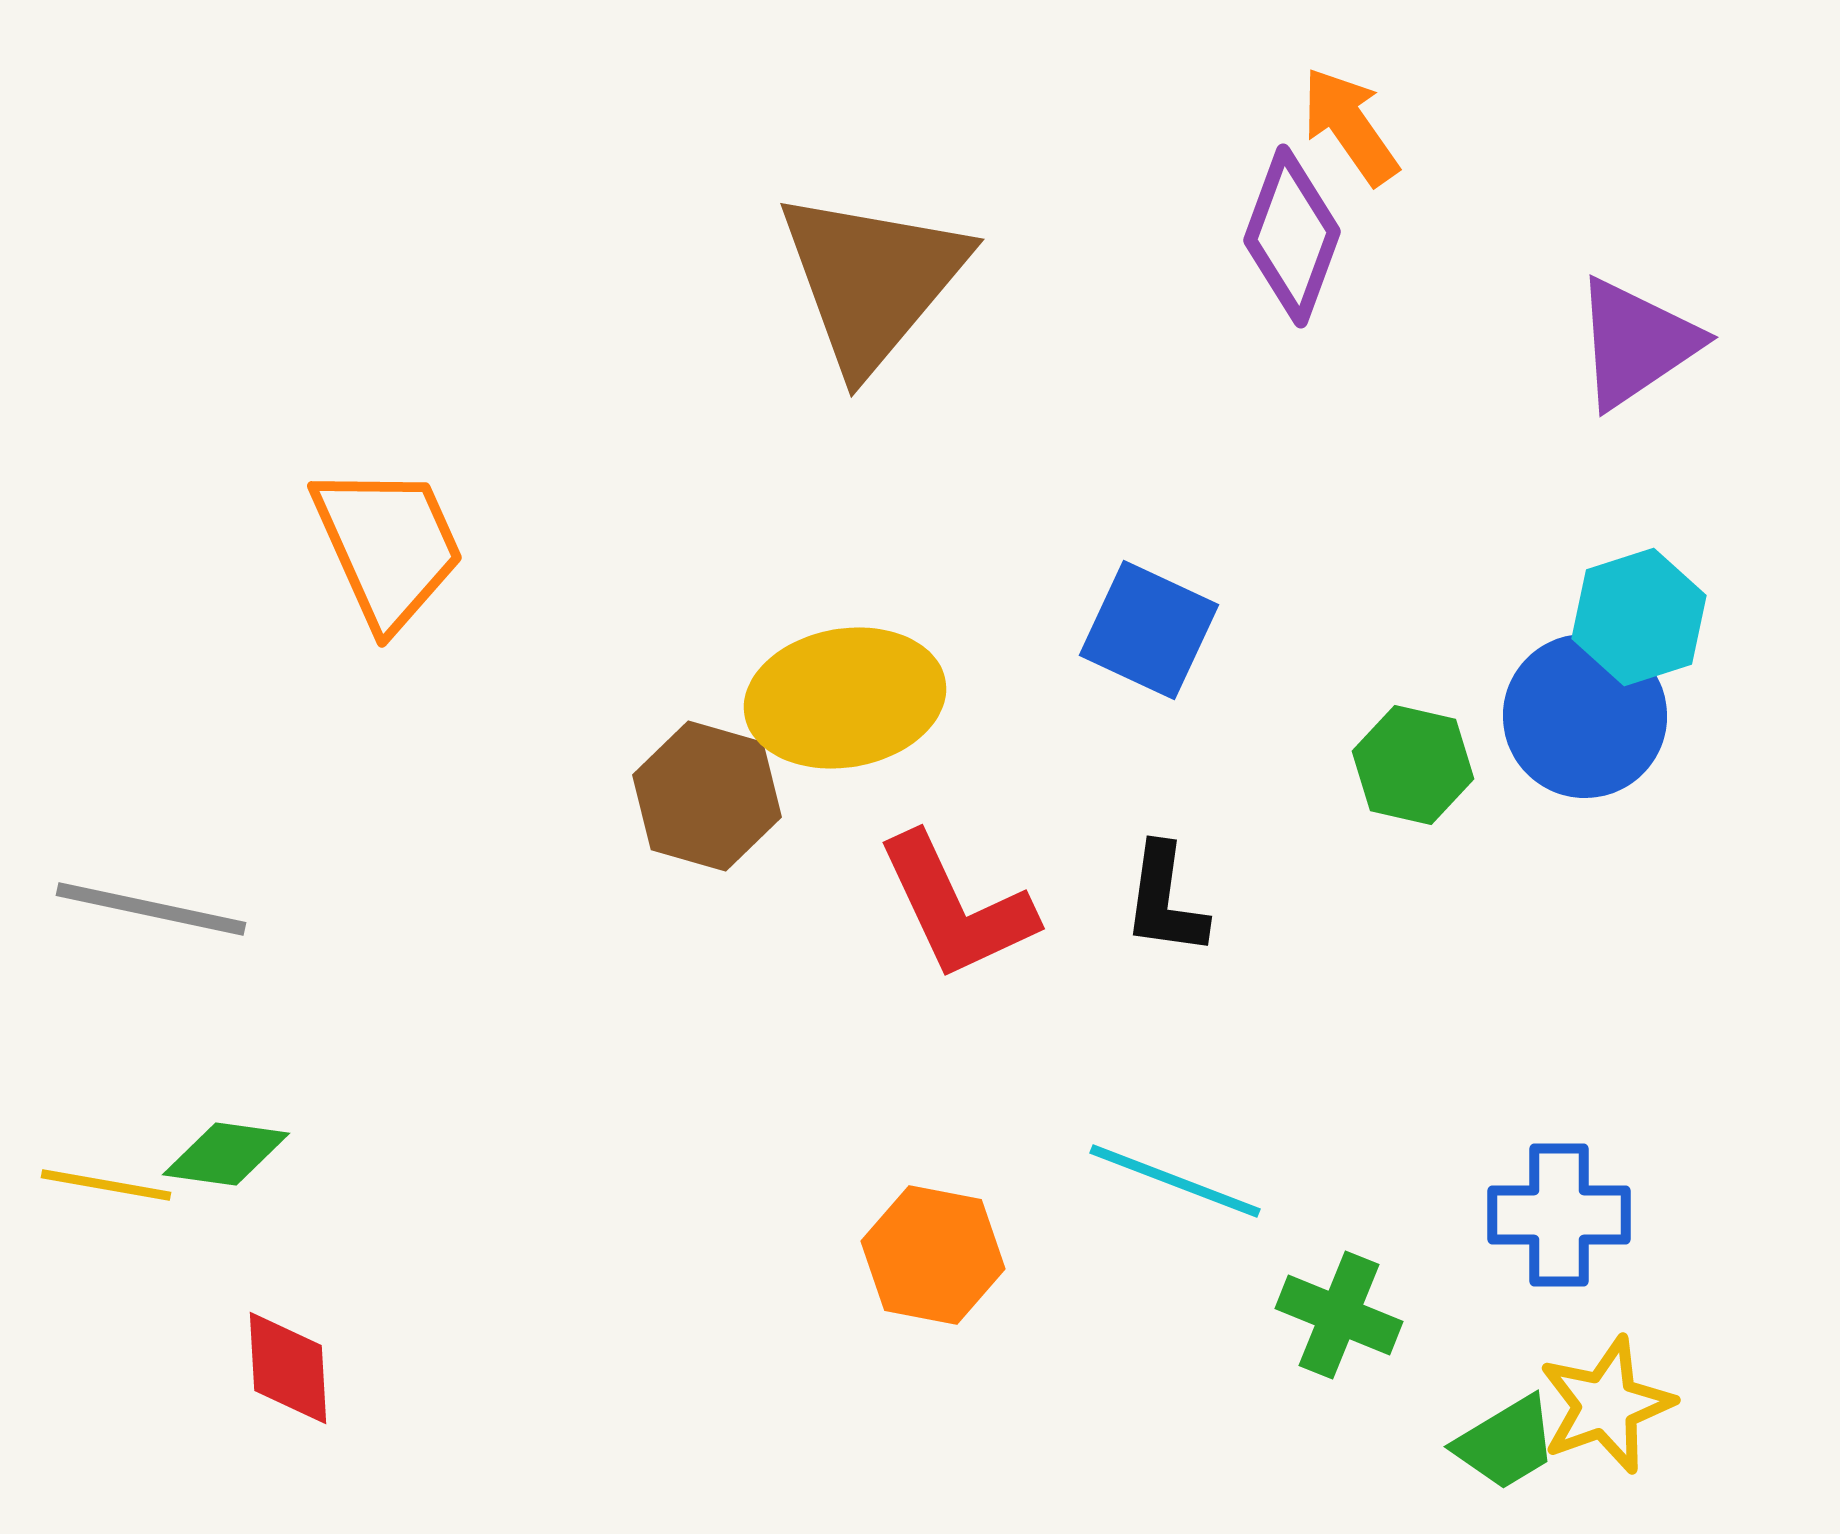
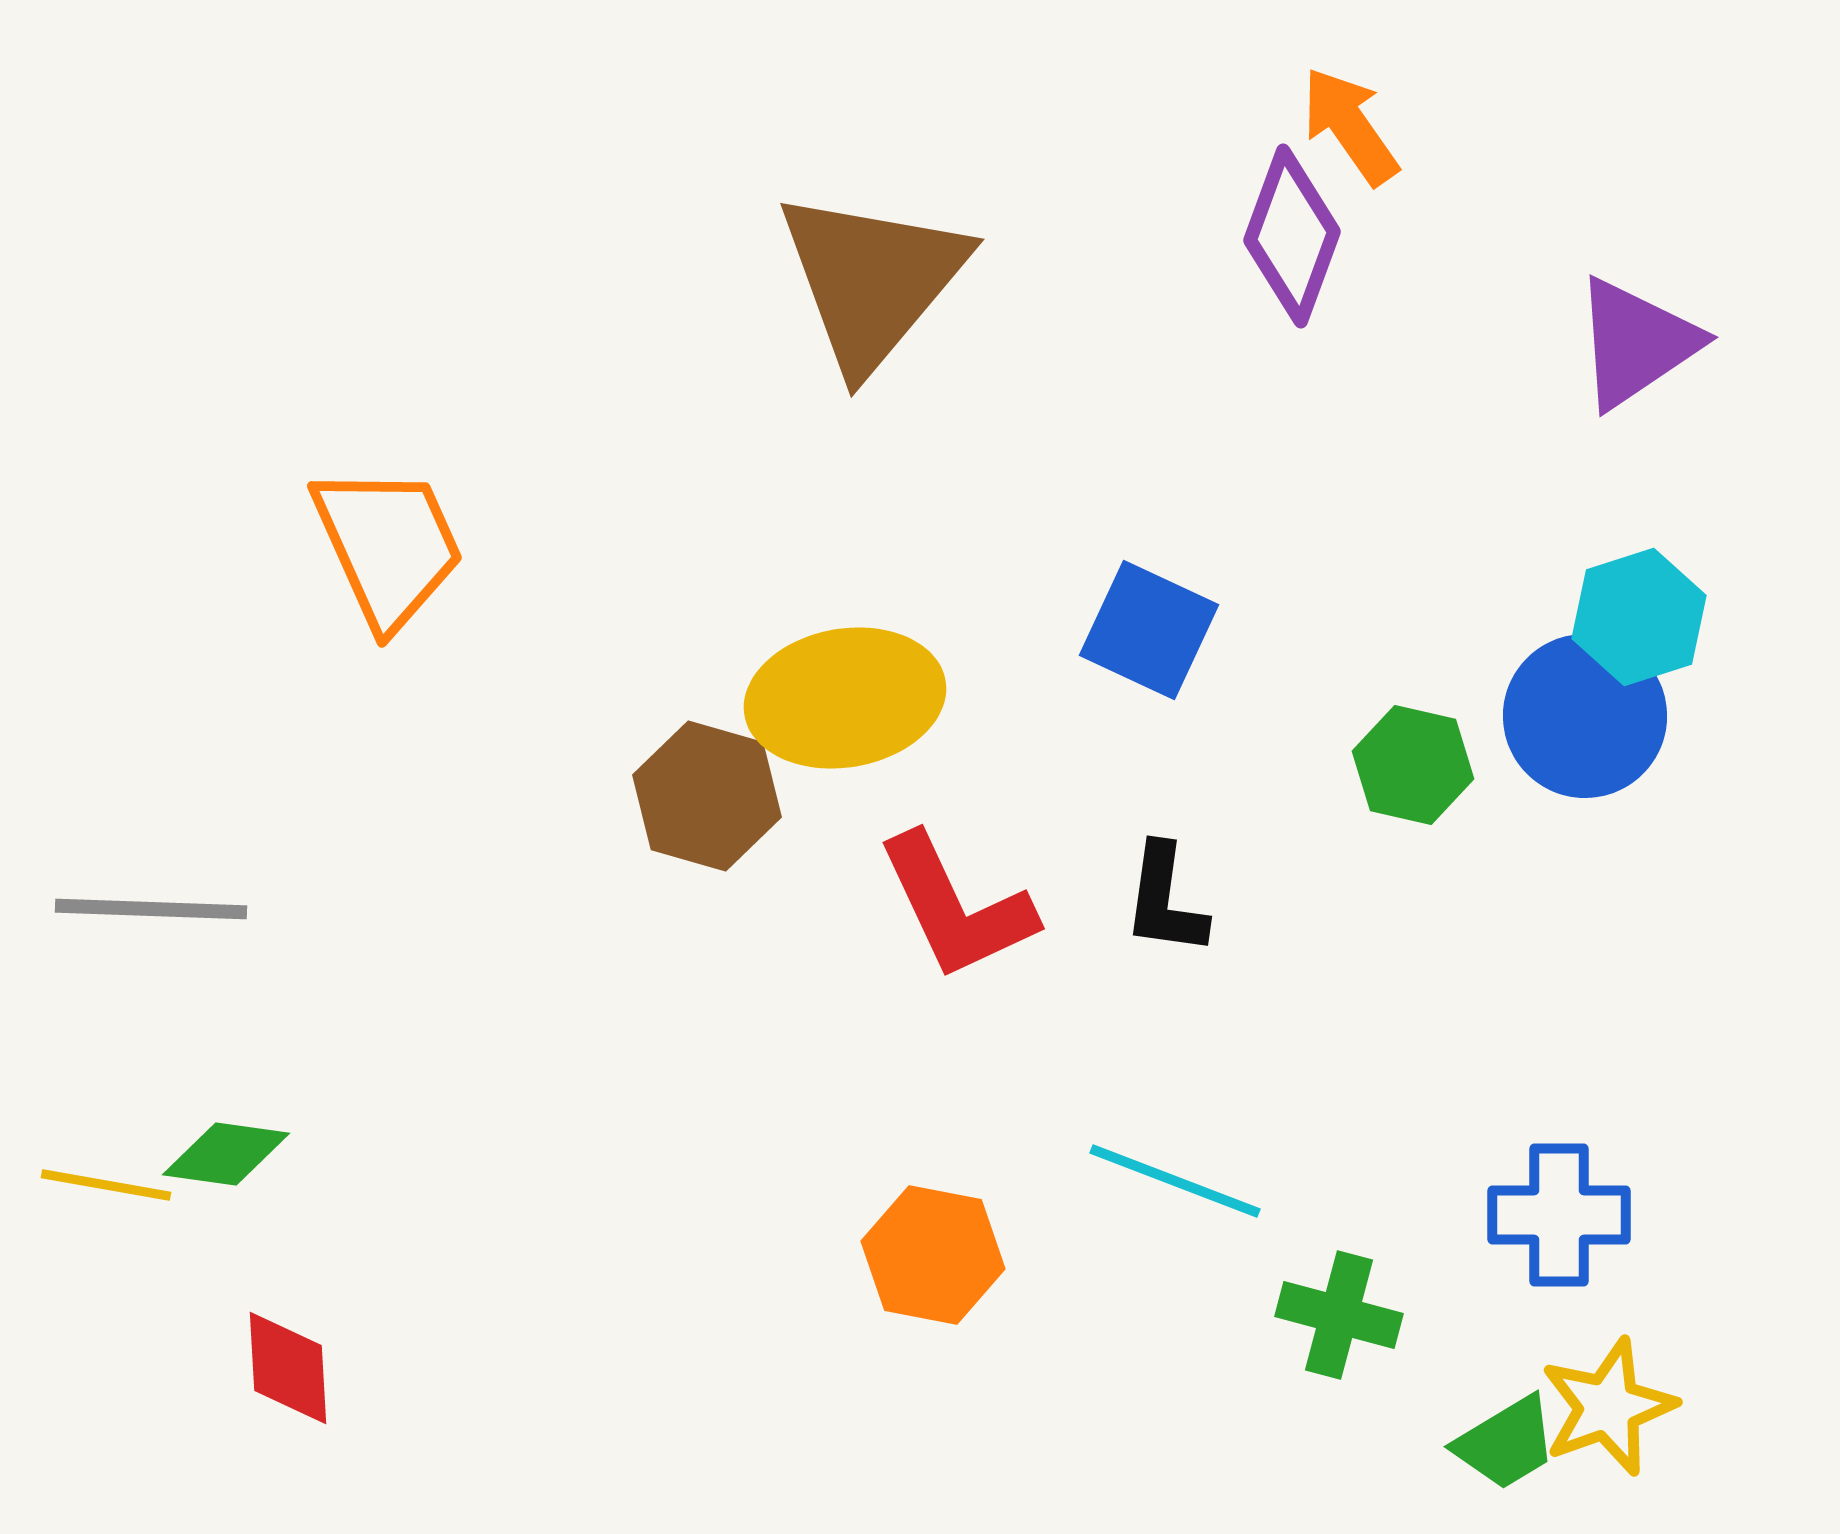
gray line: rotated 10 degrees counterclockwise
green cross: rotated 7 degrees counterclockwise
yellow star: moved 2 px right, 2 px down
